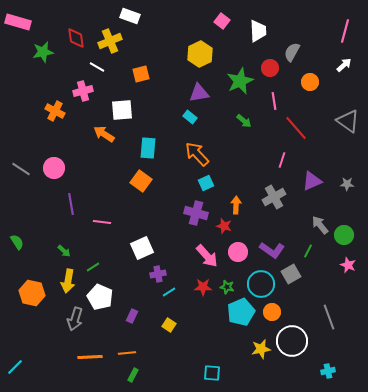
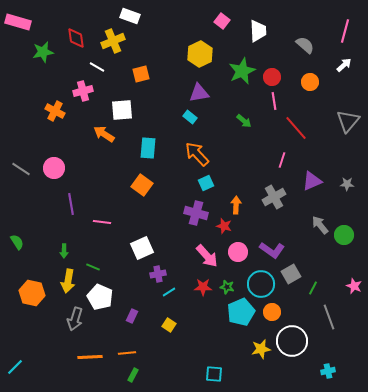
yellow cross at (110, 41): moved 3 px right
gray semicircle at (292, 52): moved 13 px right, 7 px up; rotated 102 degrees clockwise
red circle at (270, 68): moved 2 px right, 9 px down
green star at (240, 81): moved 2 px right, 10 px up
gray triangle at (348, 121): rotated 35 degrees clockwise
orange square at (141, 181): moved 1 px right, 4 px down
green arrow at (64, 251): rotated 48 degrees clockwise
green line at (308, 251): moved 5 px right, 37 px down
pink star at (348, 265): moved 6 px right, 21 px down
green line at (93, 267): rotated 56 degrees clockwise
cyan square at (212, 373): moved 2 px right, 1 px down
